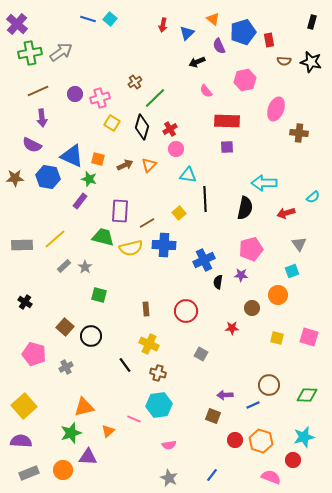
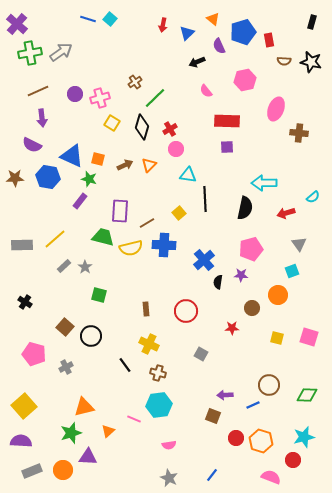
blue cross at (204, 260): rotated 15 degrees counterclockwise
red circle at (235, 440): moved 1 px right, 2 px up
gray rectangle at (29, 473): moved 3 px right, 2 px up
